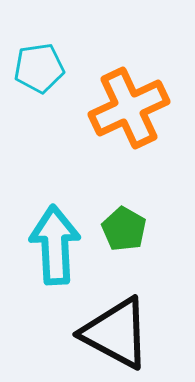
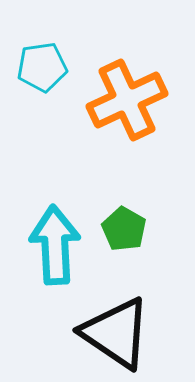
cyan pentagon: moved 3 px right, 1 px up
orange cross: moved 2 px left, 8 px up
black triangle: rotated 6 degrees clockwise
